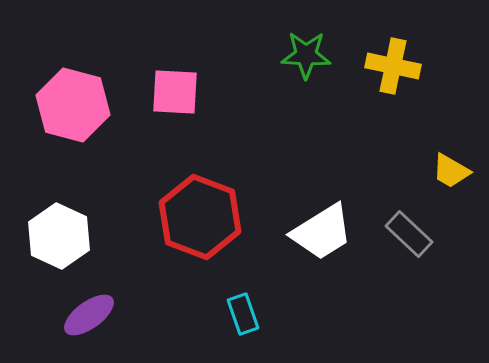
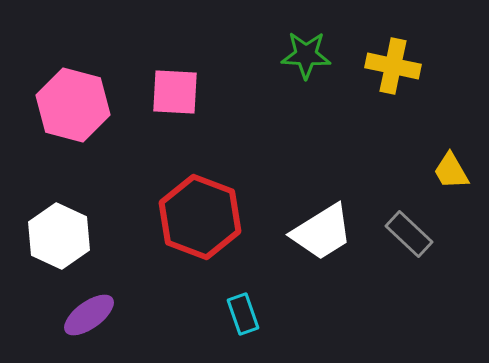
yellow trapezoid: rotated 30 degrees clockwise
